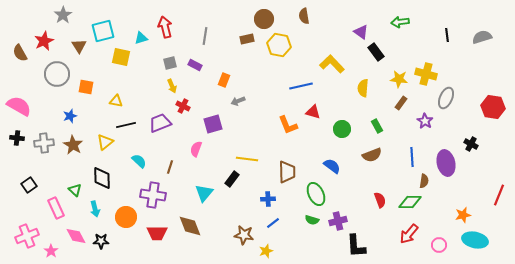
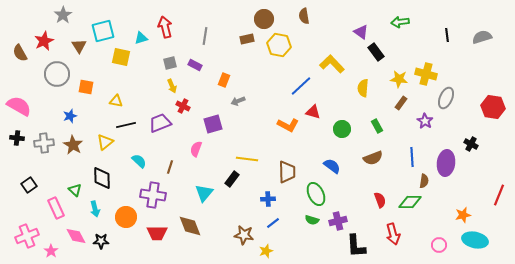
blue line at (301, 86): rotated 30 degrees counterclockwise
orange L-shape at (288, 125): rotated 40 degrees counterclockwise
brown semicircle at (372, 155): moved 1 px right, 3 px down
purple ellipse at (446, 163): rotated 20 degrees clockwise
red arrow at (409, 234): moved 16 px left; rotated 55 degrees counterclockwise
